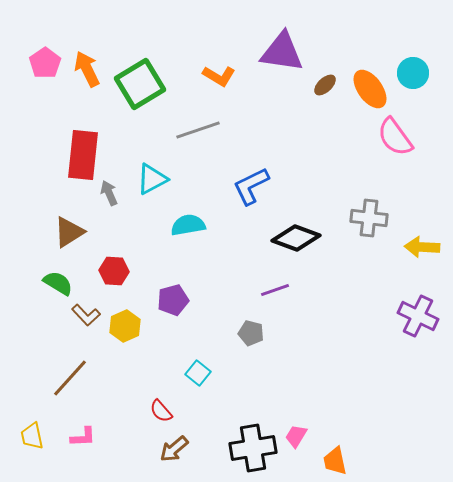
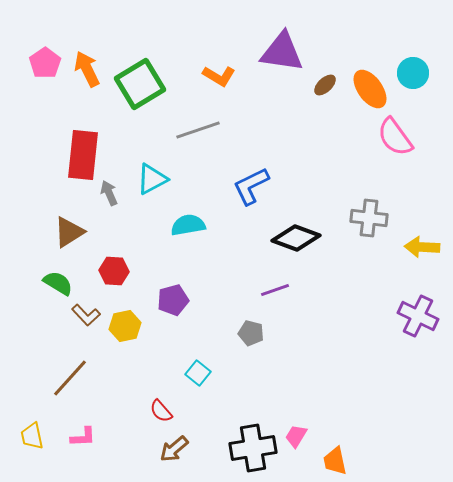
yellow hexagon: rotated 12 degrees clockwise
